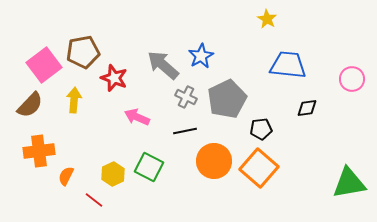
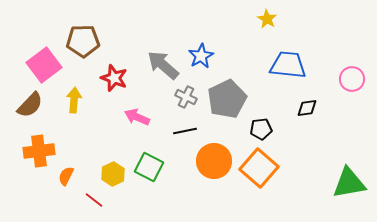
brown pentagon: moved 11 px up; rotated 8 degrees clockwise
